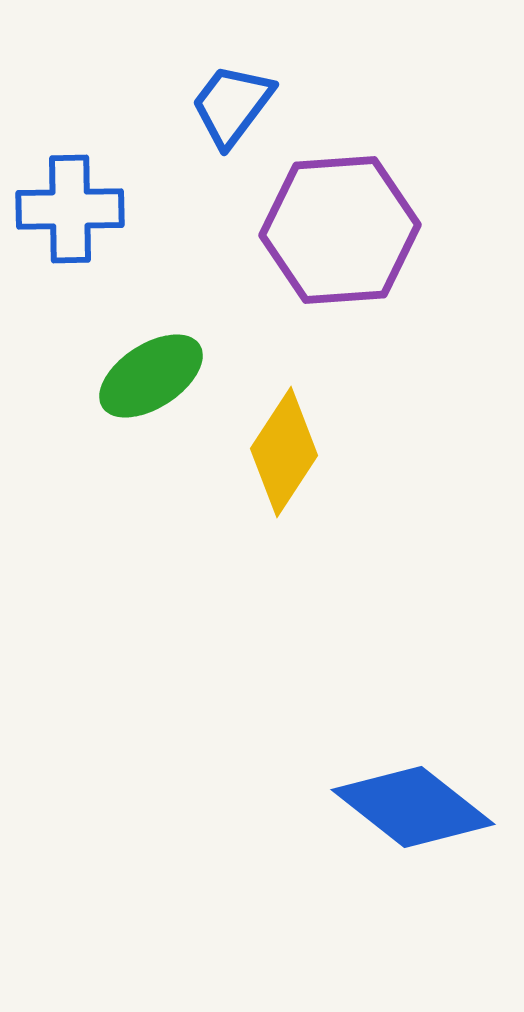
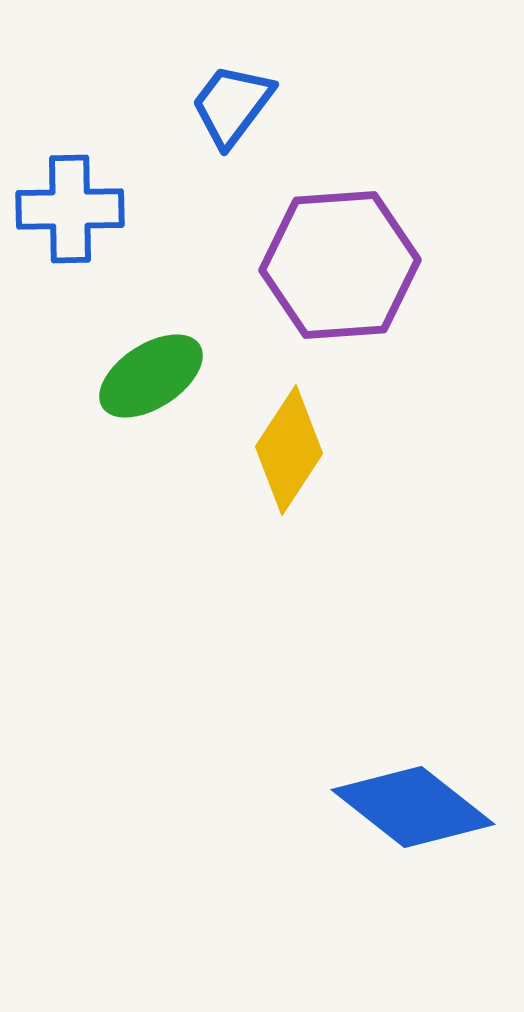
purple hexagon: moved 35 px down
yellow diamond: moved 5 px right, 2 px up
